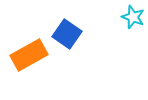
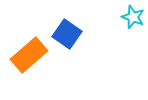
orange rectangle: rotated 12 degrees counterclockwise
